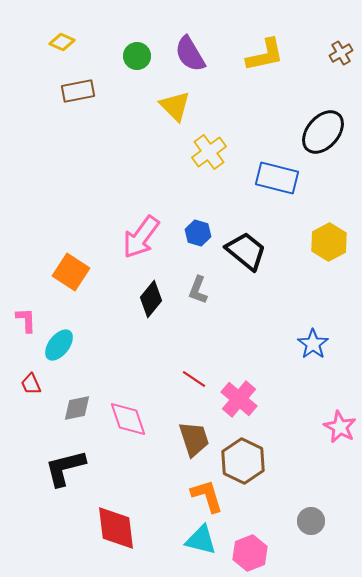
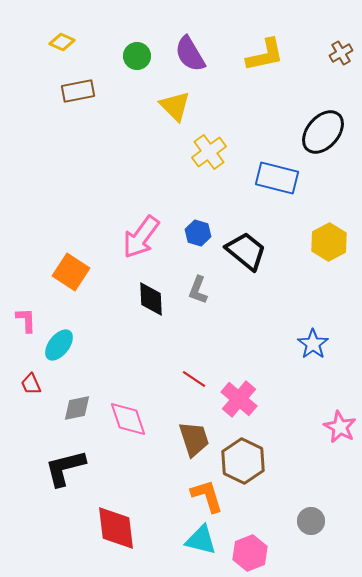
black diamond: rotated 42 degrees counterclockwise
